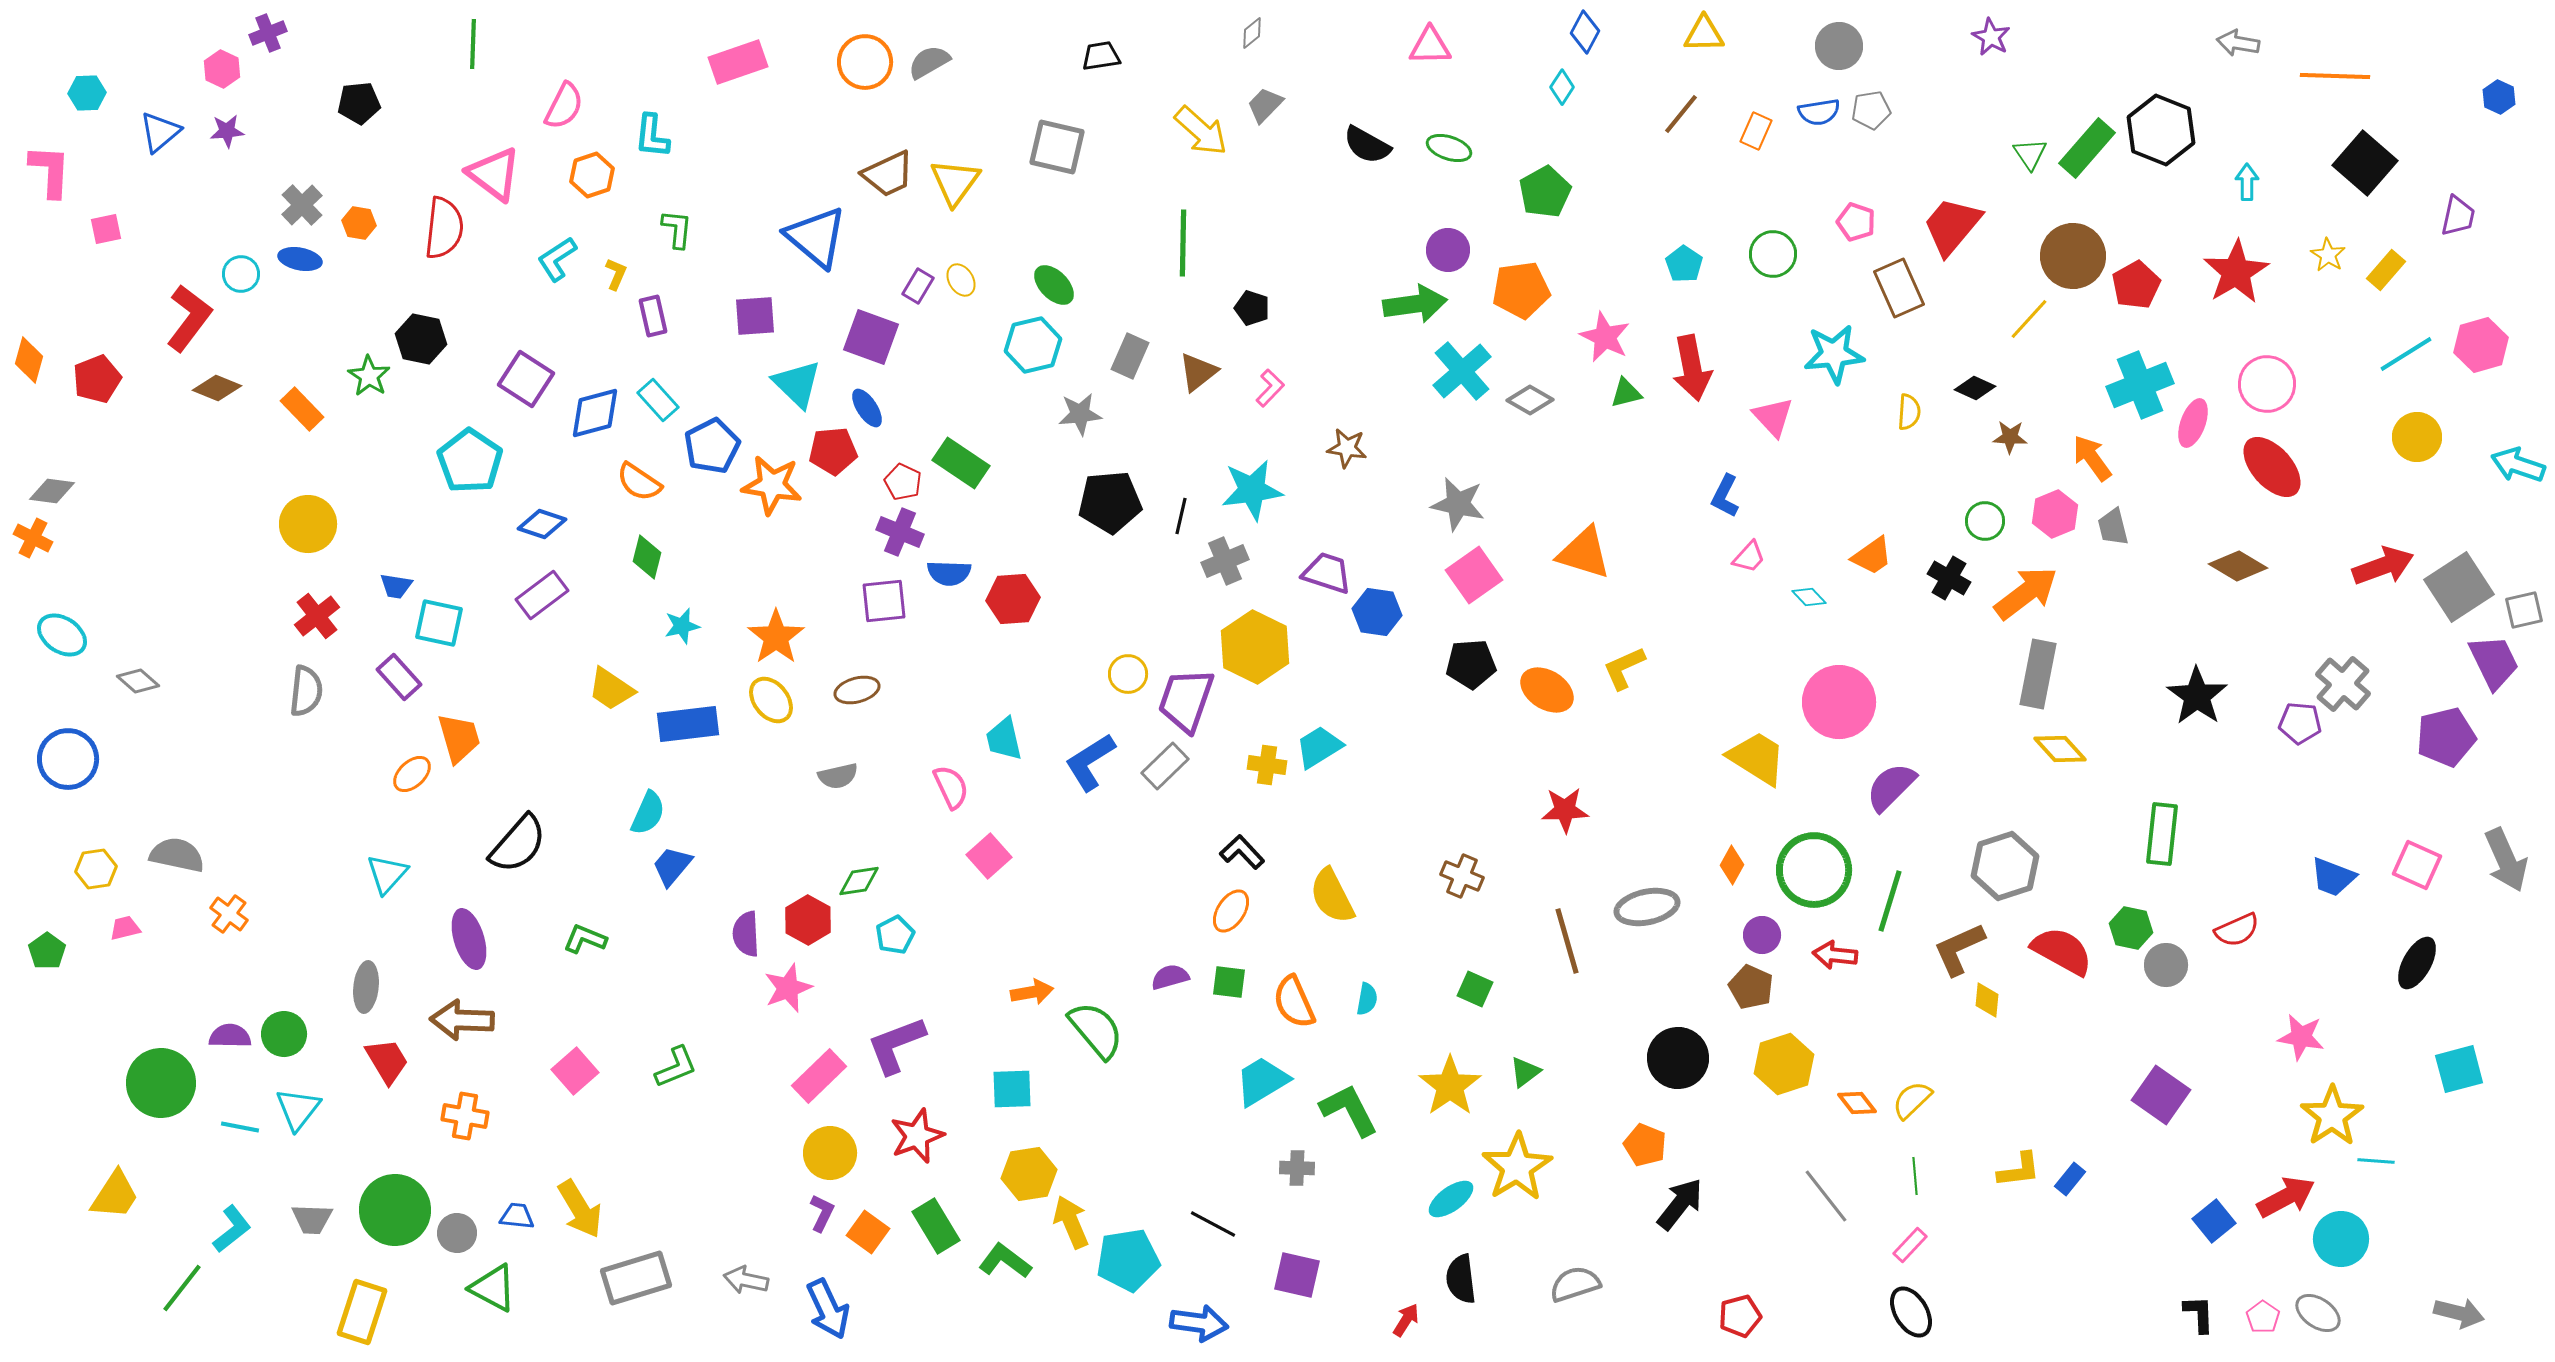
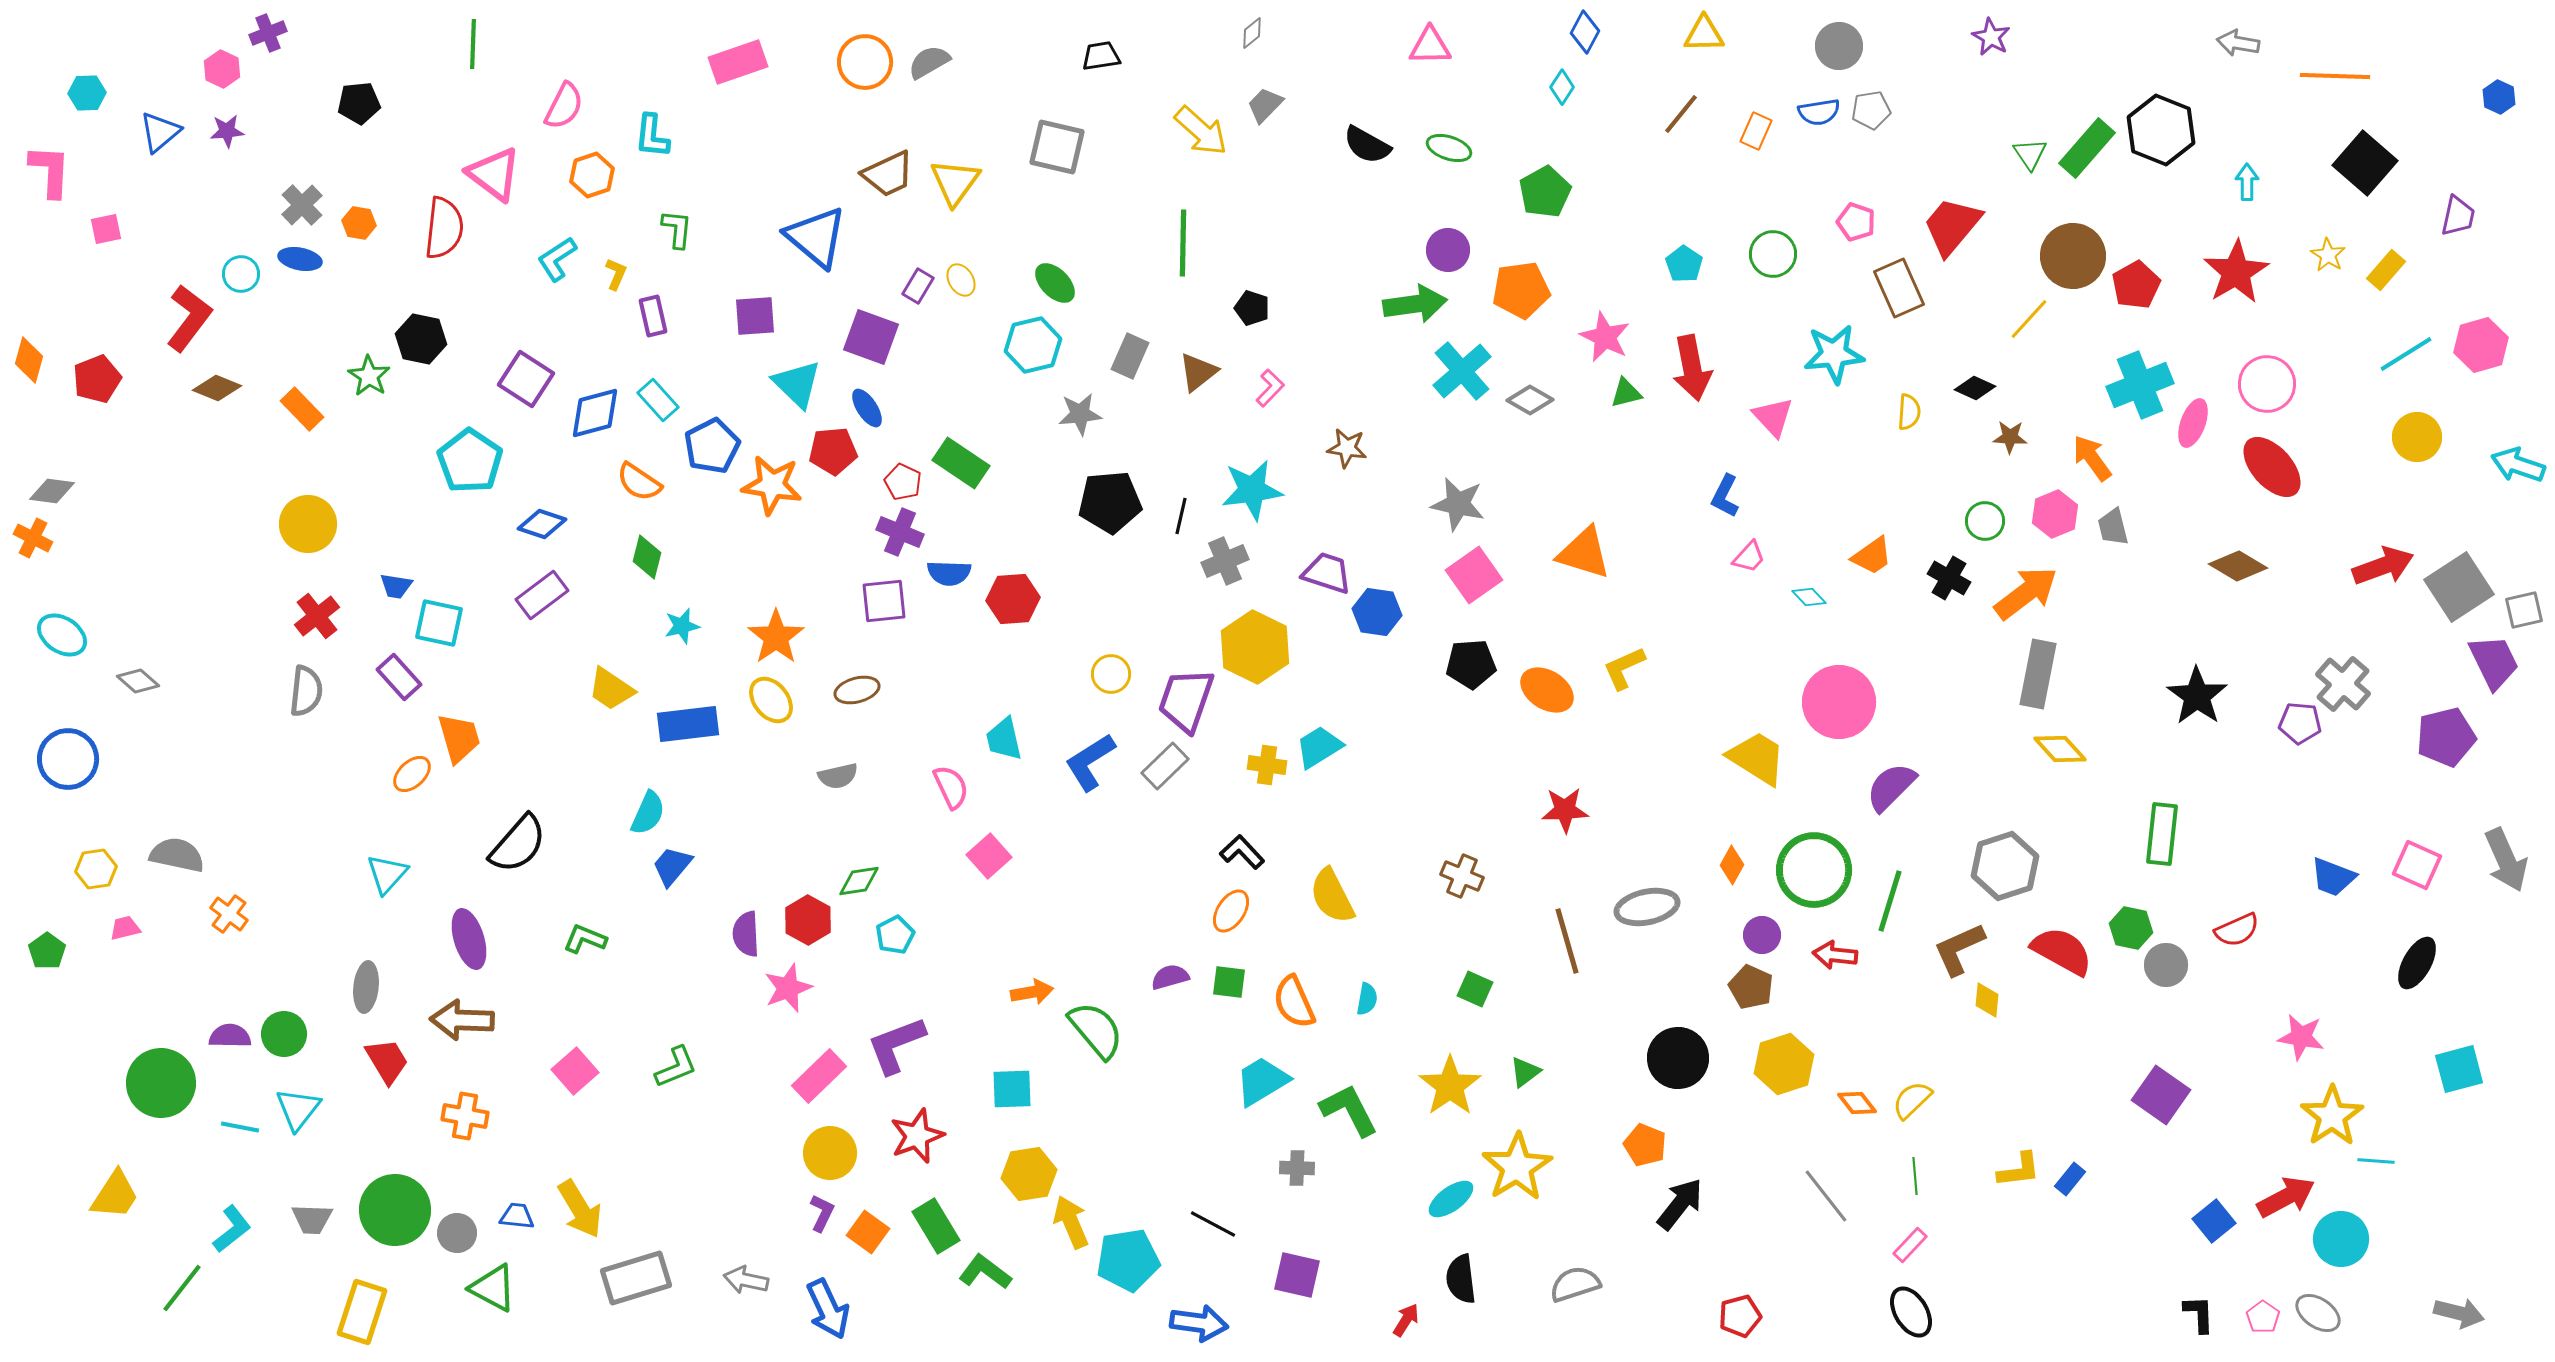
green ellipse at (1054, 285): moved 1 px right, 2 px up
yellow circle at (1128, 674): moved 17 px left
green L-shape at (1005, 1261): moved 20 px left, 11 px down
